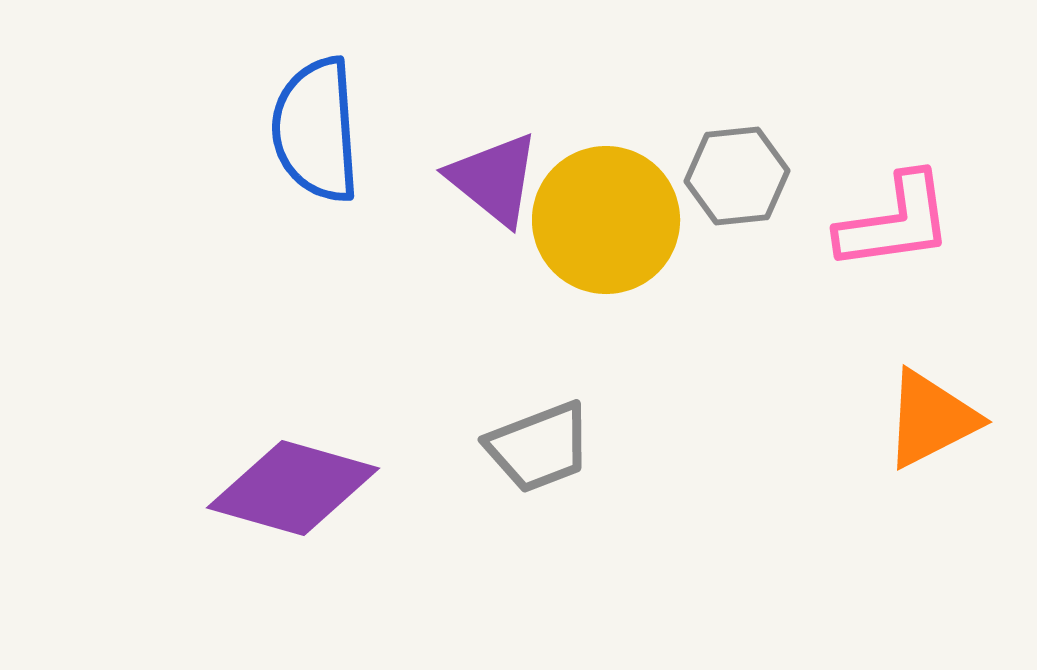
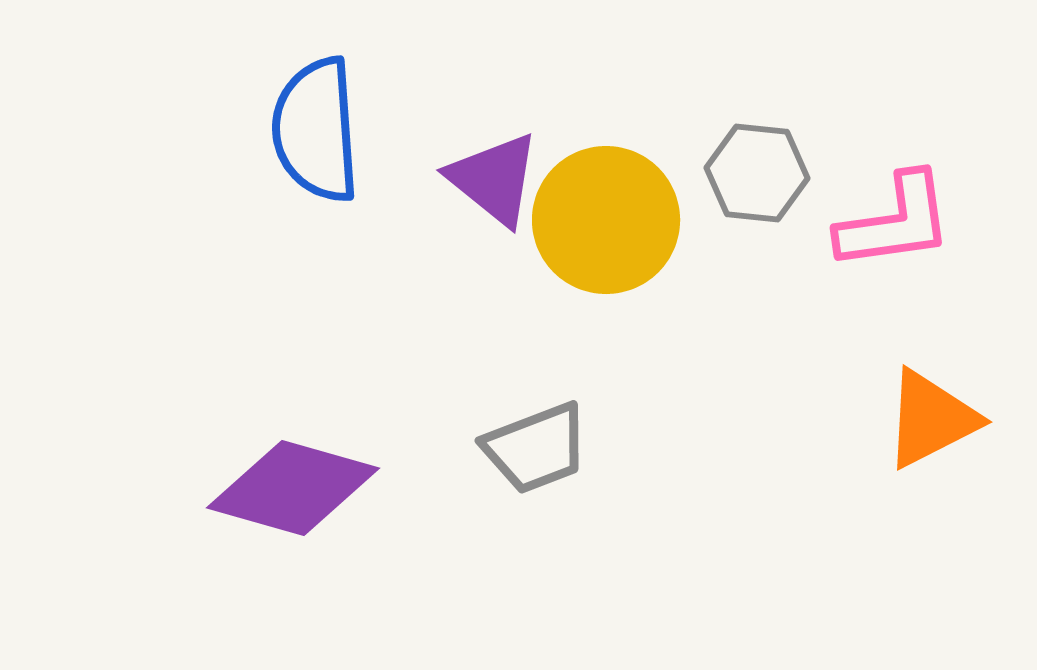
gray hexagon: moved 20 px right, 3 px up; rotated 12 degrees clockwise
gray trapezoid: moved 3 px left, 1 px down
